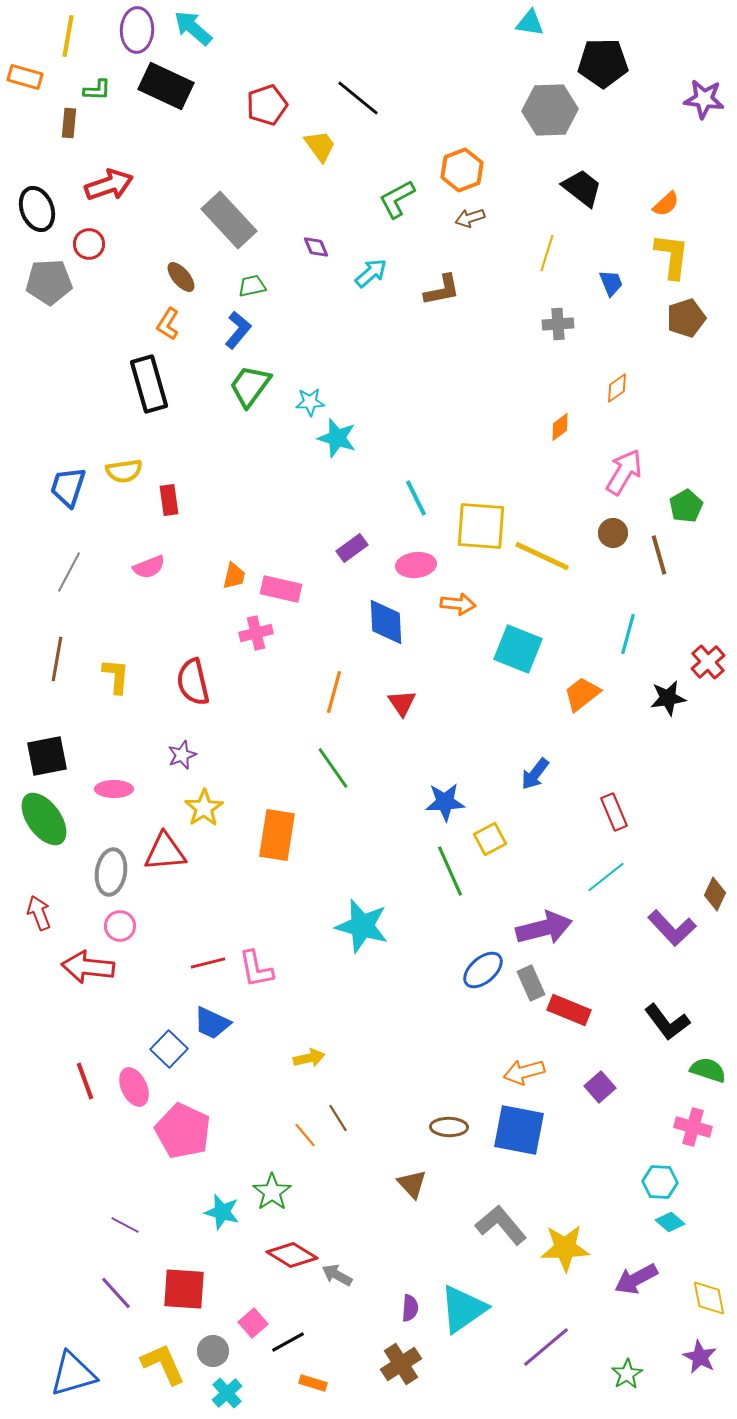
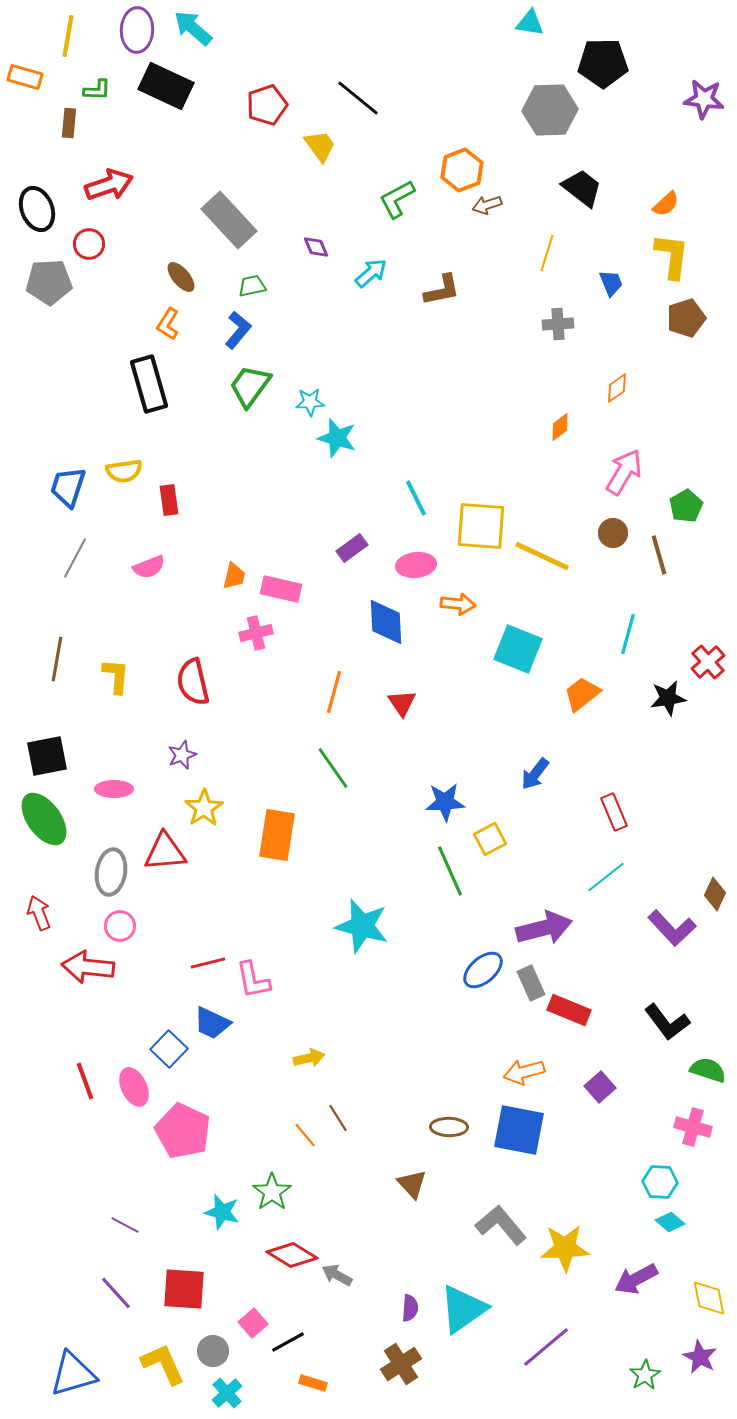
brown arrow at (470, 218): moved 17 px right, 13 px up
gray line at (69, 572): moved 6 px right, 14 px up
pink L-shape at (256, 969): moved 3 px left, 11 px down
green star at (627, 1374): moved 18 px right, 1 px down
